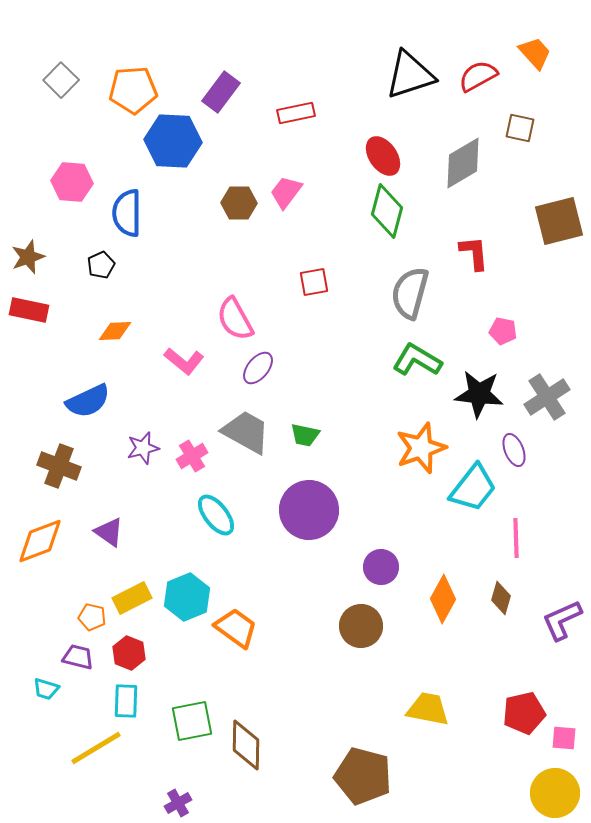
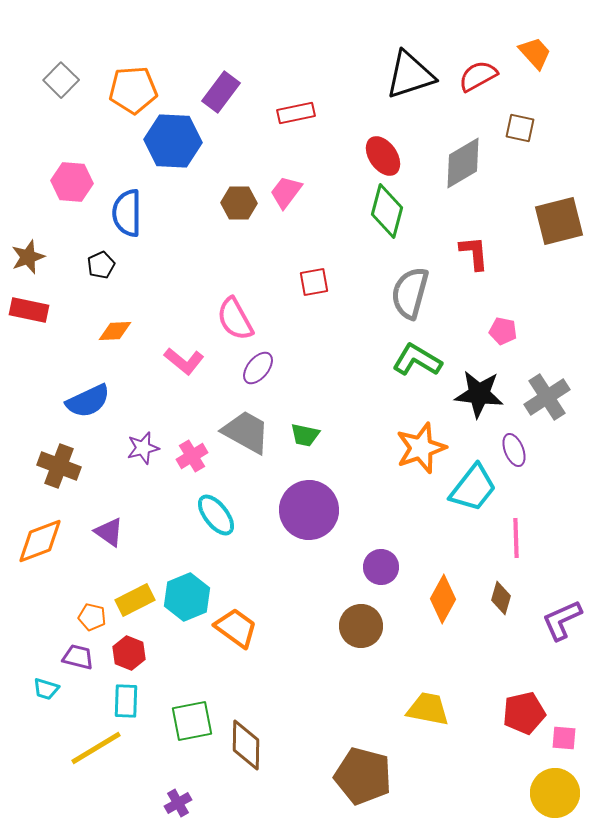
yellow rectangle at (132, 598): moved 3 px right, 2 px down
